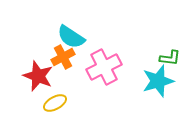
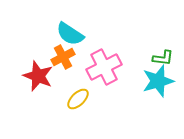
cyan semicircle: moved 1 px left, 3 px up
green L-shape: moved 7 px left
yellow ellipse: moved 23 px right, 4 px up; rotated 15 degrees counterclockwise
